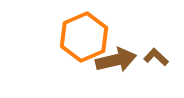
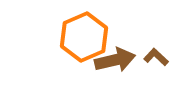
brown arrow: moved 1 px left
